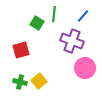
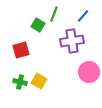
green line: rotated 14 degrees clockwise
green square: moved 1 px right, 2 px down
purple cross: rotated 30 degrees counterclockwise
pink circle: moved 4 px right, 4 px down
yellow square: rotated 21 degrees counterclockwise
